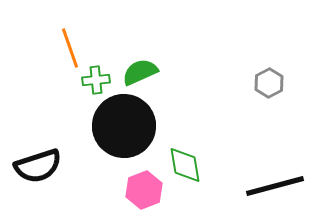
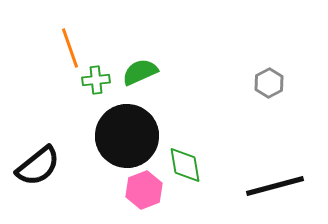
black circle: moved 3 px right, 10 px down
black semicircle: rotated 21 degrees counterclockwise
